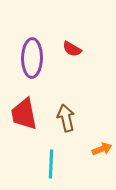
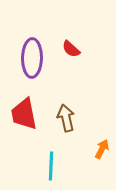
red semicircle: moved 1 px left; rotated 12 degrees clockwise
orange arrow: rotated 42 degrees counterclockwise
cyan line: moved 2 px down
